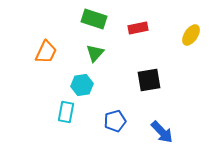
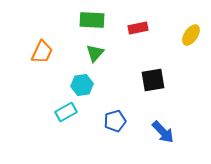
green rectangle: moved 2 px left, 1 px down; rotated 15 degrees counterclockwise
orange trapezoid: moved 4 px left
black square: moved 4 px right
cyan rectangle: rotated 50 degrees clockwise
blue arrow: moved 1 px right
